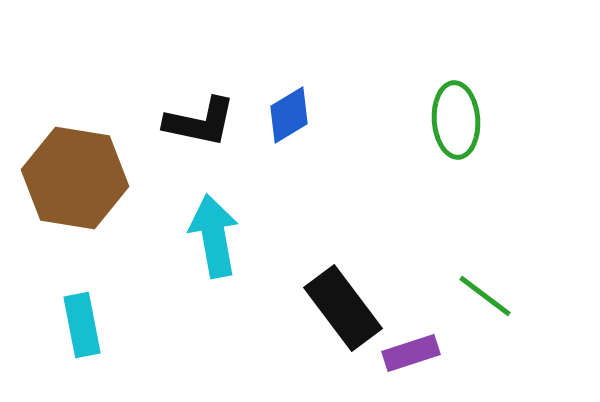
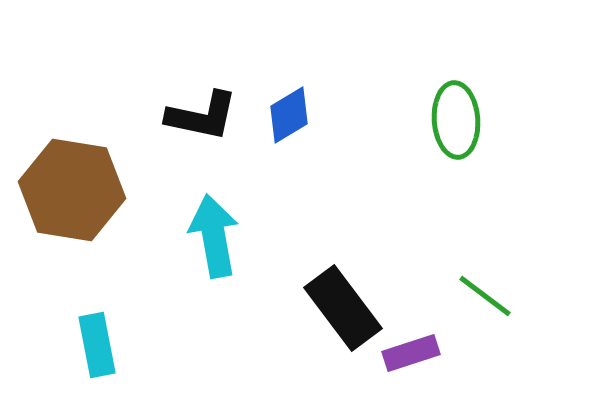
black L-shape: moved 2 px right, 6 px up
brown hexagon: moved 3 px left, 12 px down
cyan rectangle: moved 15 px right, 20 px down
